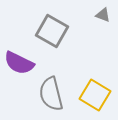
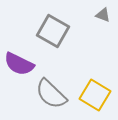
gray square: moved 1 px right
purple semicircle: moved 1 px down
gray semicircle: rotated 32 degrees counterclockwise
